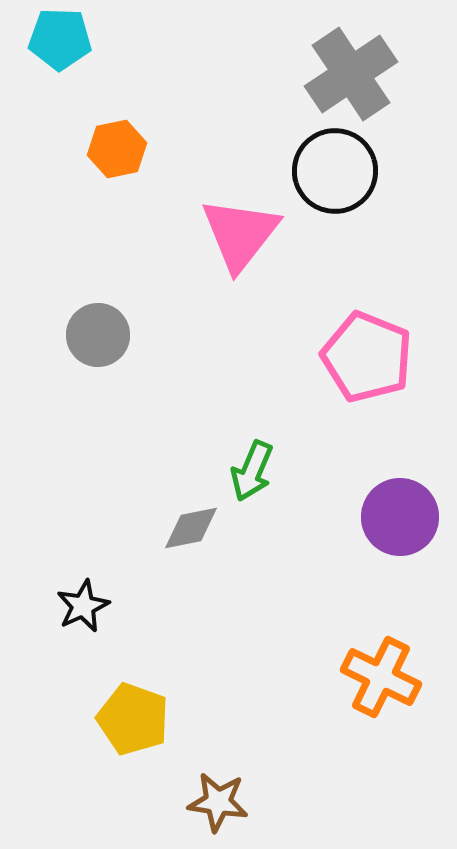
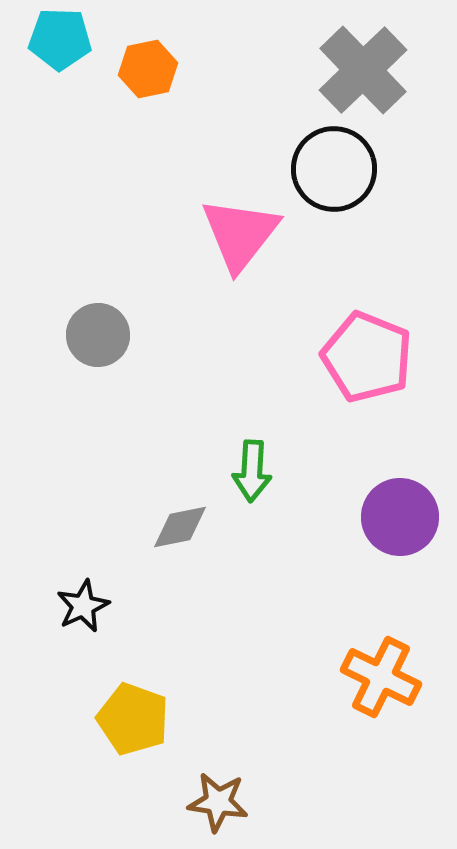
gray cross: moved 12 px right, 4 px up; rotated 10 degrees counterclockwise
orange hexagon: moved 31 px right, 80 px up
black circle: moved 1 px left, 2 px up
green arrow: rotated 20 degrees counterclockwise
gray diamond: moved 11 px left, 1 px up
